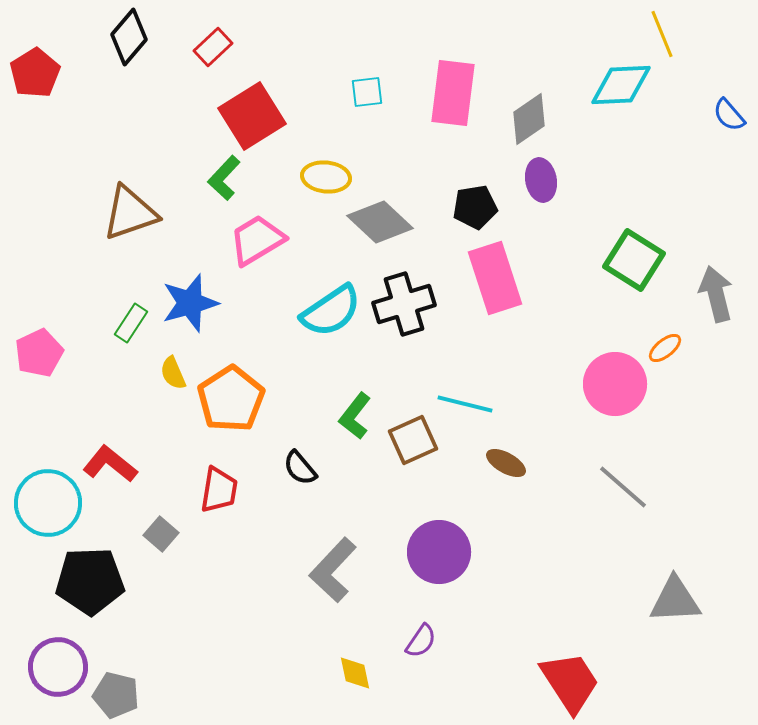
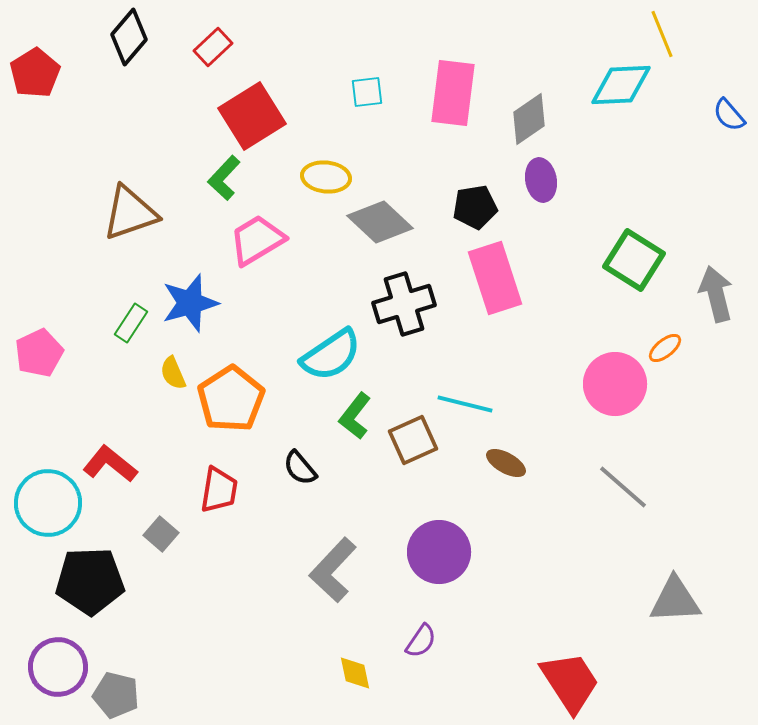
cyan semicircle at (331, 311): moved 44 px down
